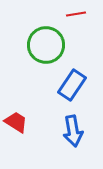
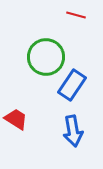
red line: moved 1 px down; rotated 24 degrees clockwise
green circle: moved 12 px down
red trapezoid: moved 3 px up
